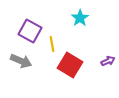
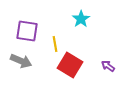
cyan star: moved 1 px right, 1 px down
purple square: moved 3 px left; rotated 20 degrees counterclockwise
yellow line: moved 3 px right
purple arrow: moved 5 px down; rotated 120 degrees counterclockwise
